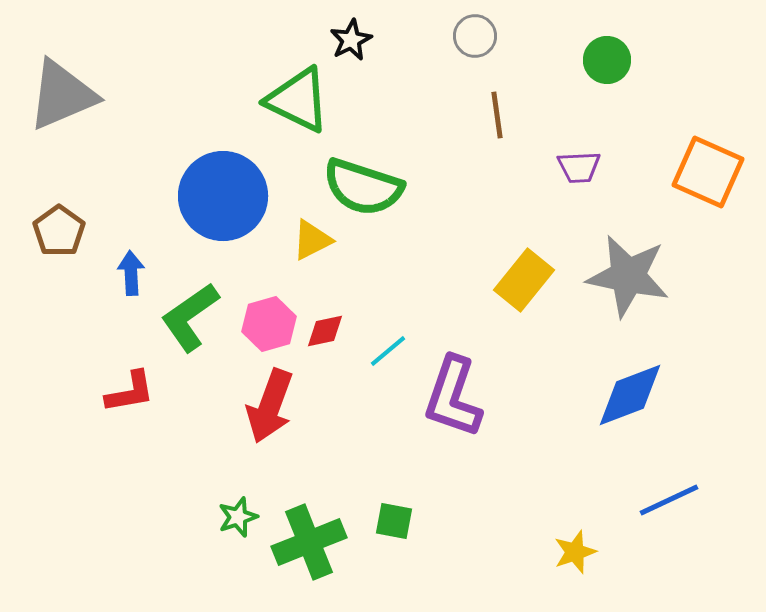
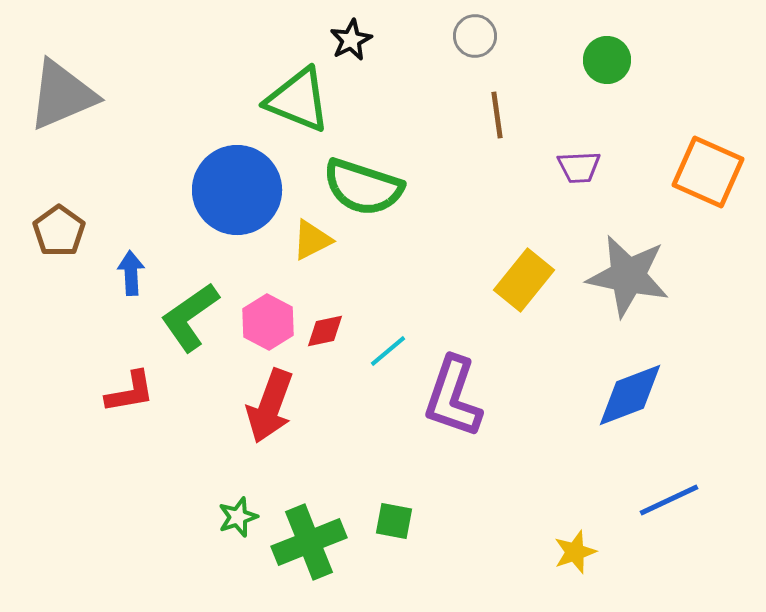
green triangle: rotated 4 degrees counterclockwise
blue circle: moved 14 px right, 6 px up
pink hexagon: moved 1 px left, 2 px up; rotated 16 degrees counterclockwise
